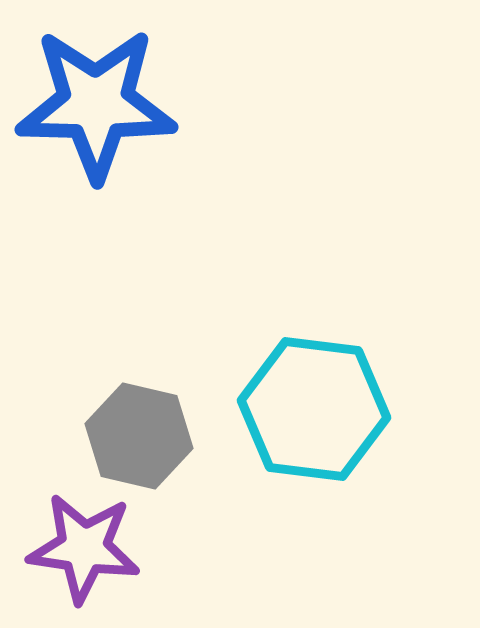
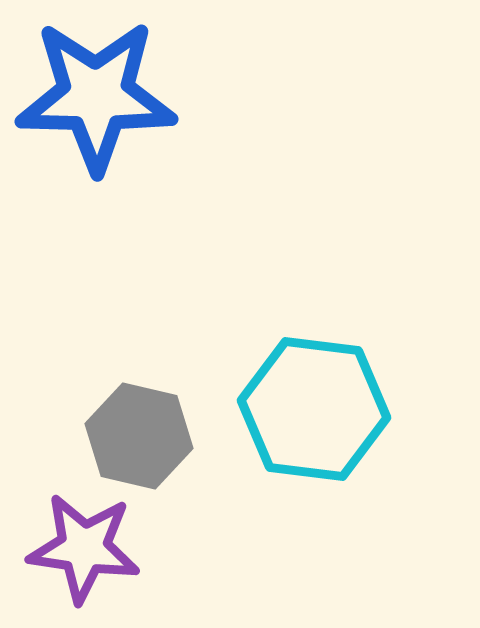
blue star: moved 8 px up
